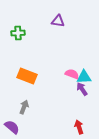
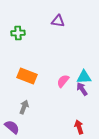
pink semicircle: moved 9 px left, 7 px down; rotated 72 degrees counterclockwise
